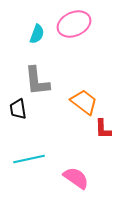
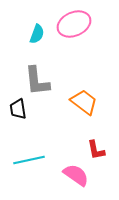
red L-shape: moved 7 px left, 21 px down; rotated 10 degrees counterclockwise
cyan line: moved 1 px down
pink semicircle: moved 3 px up
